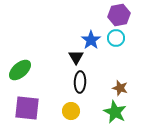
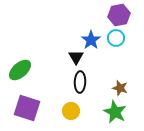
purple square: rotated 12 degrees clockwise
